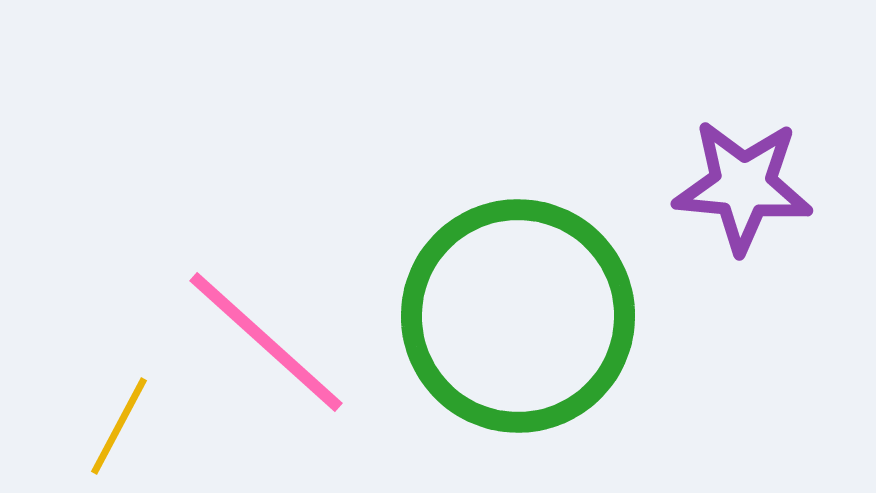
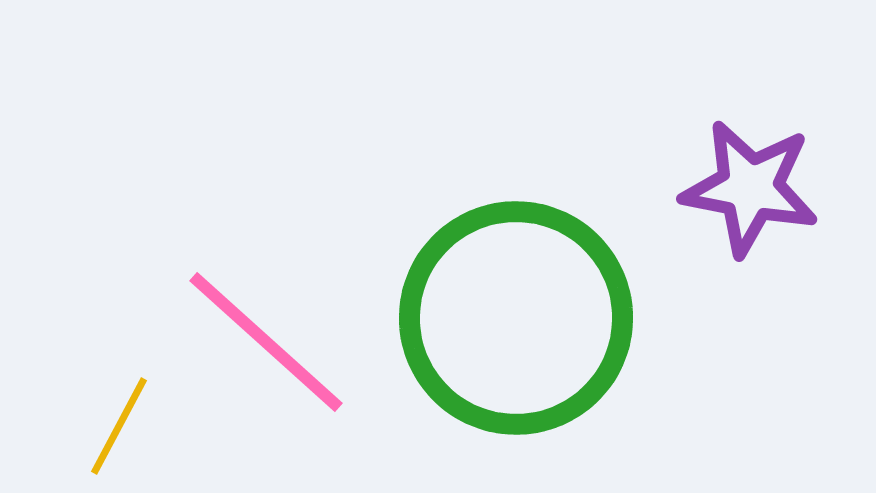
purple star: moved 7 px right, 2 px down; rotated 6 degrees clockwise
green circle: moved 2 px left, 2 px down
